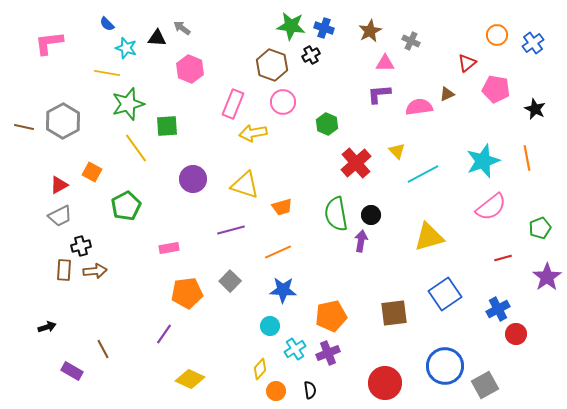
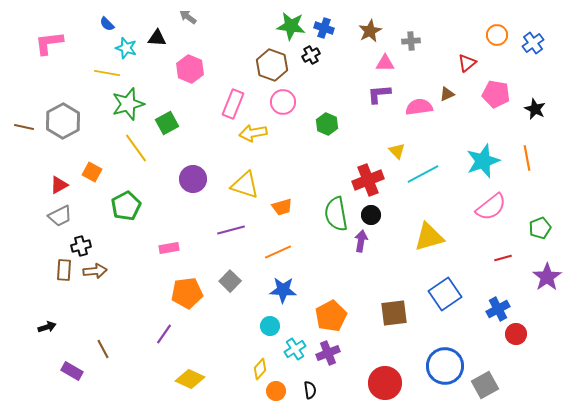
gray arrow at (182, 28): moved 6 px right, 11 px up
gray cross at (411, 41): rotated 30 degrees counterclockwise
pink pentagon at (496, 89): moved 5 px down
green square at (167, 126): moved 3 px up; rotated 25 degrees counterclockwise
red cross at (356, 163): moved 12 px right, 17 px down; rotated 20 degrees clockwise
orange pentagon at (331, 316): rotated 16 degrees counterclockwise
